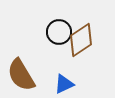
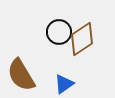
brown diamond: moved 1 px right, 1 px up
blue triangle: rotated 10 degrees counterclockwise
